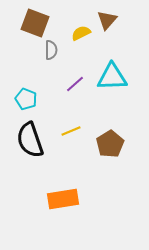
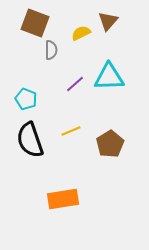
brown triangle: moved 1 px right, 1 px down
cyan triangle: moved 3 px left
